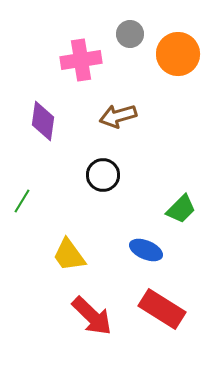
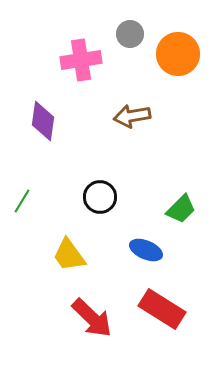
brown arrow: moved 14 px right; rotated 6 degrees clockwise
black circle: moved 3 px left, 22 px down
red arrow: moved 2 px down
